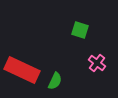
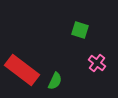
red rectangle: rotated 12 degrees clockwise
